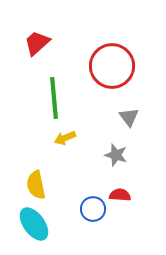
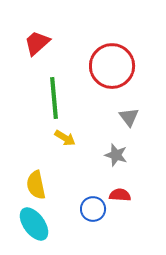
yellow arrow: rotated 125 degrees counterclockwise
